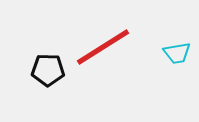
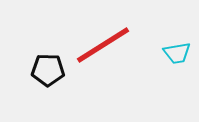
red line: moved 2 px up
